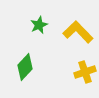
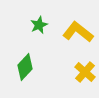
yellow L-shape: rotated 8 degrees counterclockwise
yellow cross: rotated 30 degrees counterclockwise
